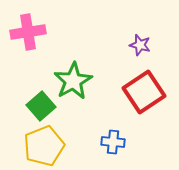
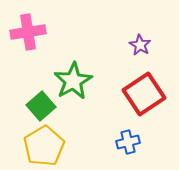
purple star: rotated 15 degrees clockwise
red square: moved 2 px down
blue cross: moved 15 px right; rotated 20 degrees counterclockwise
yellow pentagon: rotated 9 degrees counterclockwise
